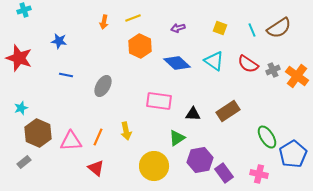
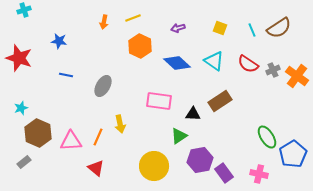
brown rectangle: moved 8 px left, 10 px up
yellow arrow: moved 6 px left, 7 px up
green triangle: moved 2 px right, 2 px up
